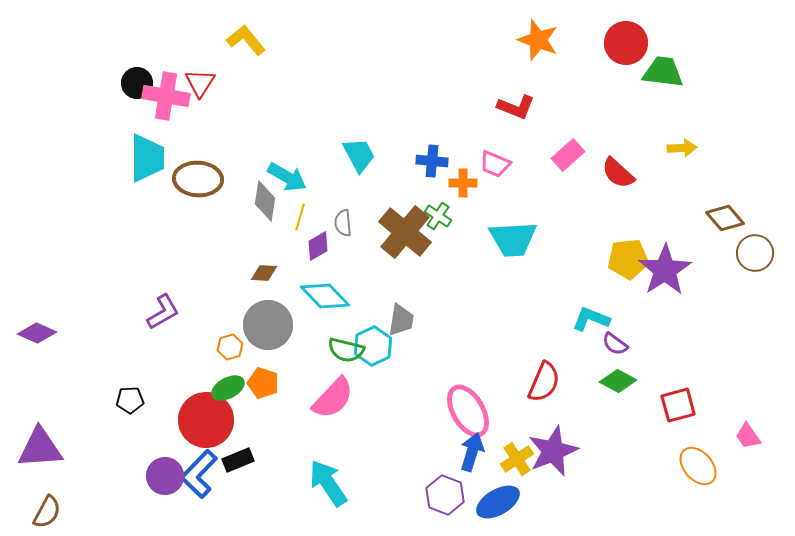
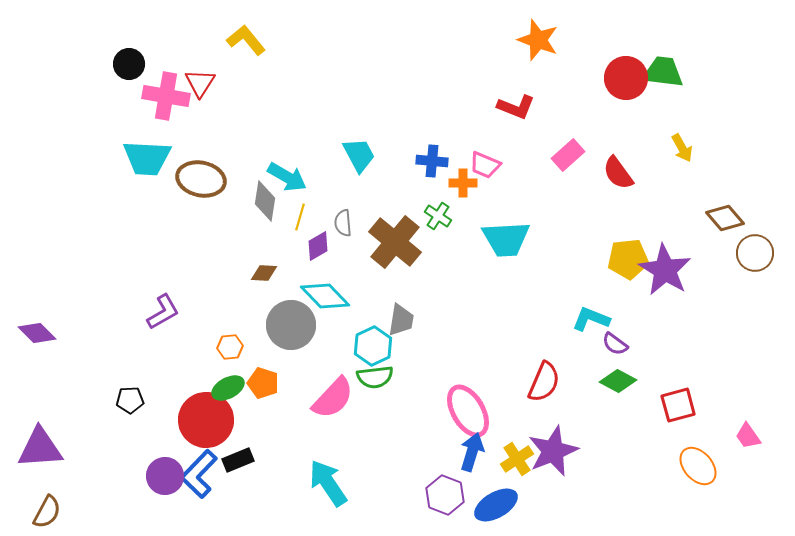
red circle at (626, 43): moved 35 px down
black circle at (137, 83): moved 8 px left, 19 px up
yellow arrow at (682, 148): rotated 64 degrees clockwise
cyan trapezoid at (147, 158): rotated 93 degrees clockwise
pink trapezoid at (495, 164): moved 10 px left, 1 px down
red semicircle at (618, 173): rotated 12 degrees clockwise
brown ellipse at (198, 179): moved 3 px right; rotated 9 degrees clockwise
brown cross at (405, 232): moved 10 px left, 10 px down
cyan trapezoid at (513, 239): moved 7 px left
purple star at (665, 270): rotated 8 degrees counterclockwise
gray circle at (268, 325): moved 23 px right
purple diamond at (37, 333): rotated 21 degrees clockwise
orange hexagon at (230, 347): rotated 10 degrees clockwise
green semicircle at (346, 350): moved 29 px right, 27 px down; rotated 21 degrees counterclockwise
blue ellipse at (498, 502): moved 2 px left, 3 px down
